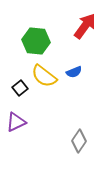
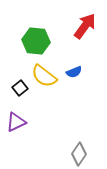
gray diamond: moved 13 px down
